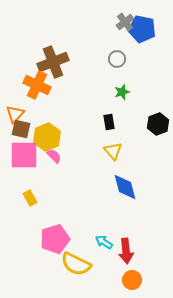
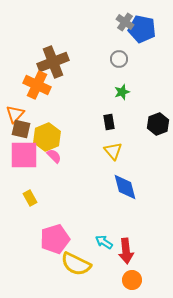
gray cross: rotated 18 degrees counterclockwise
gray circle: moved 2 px right
